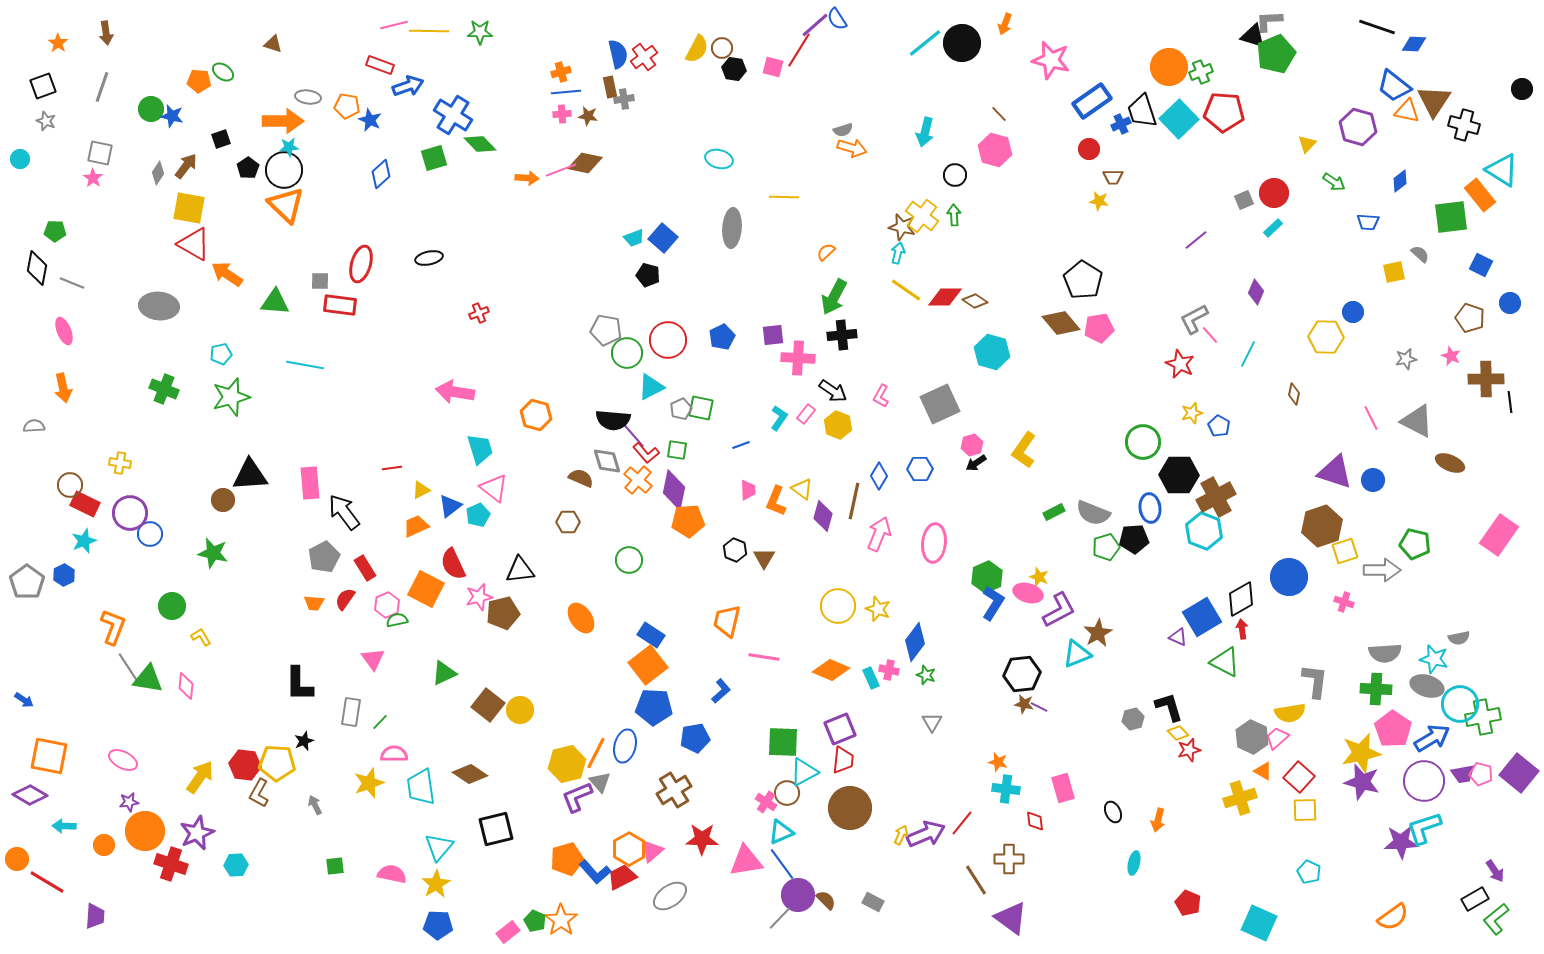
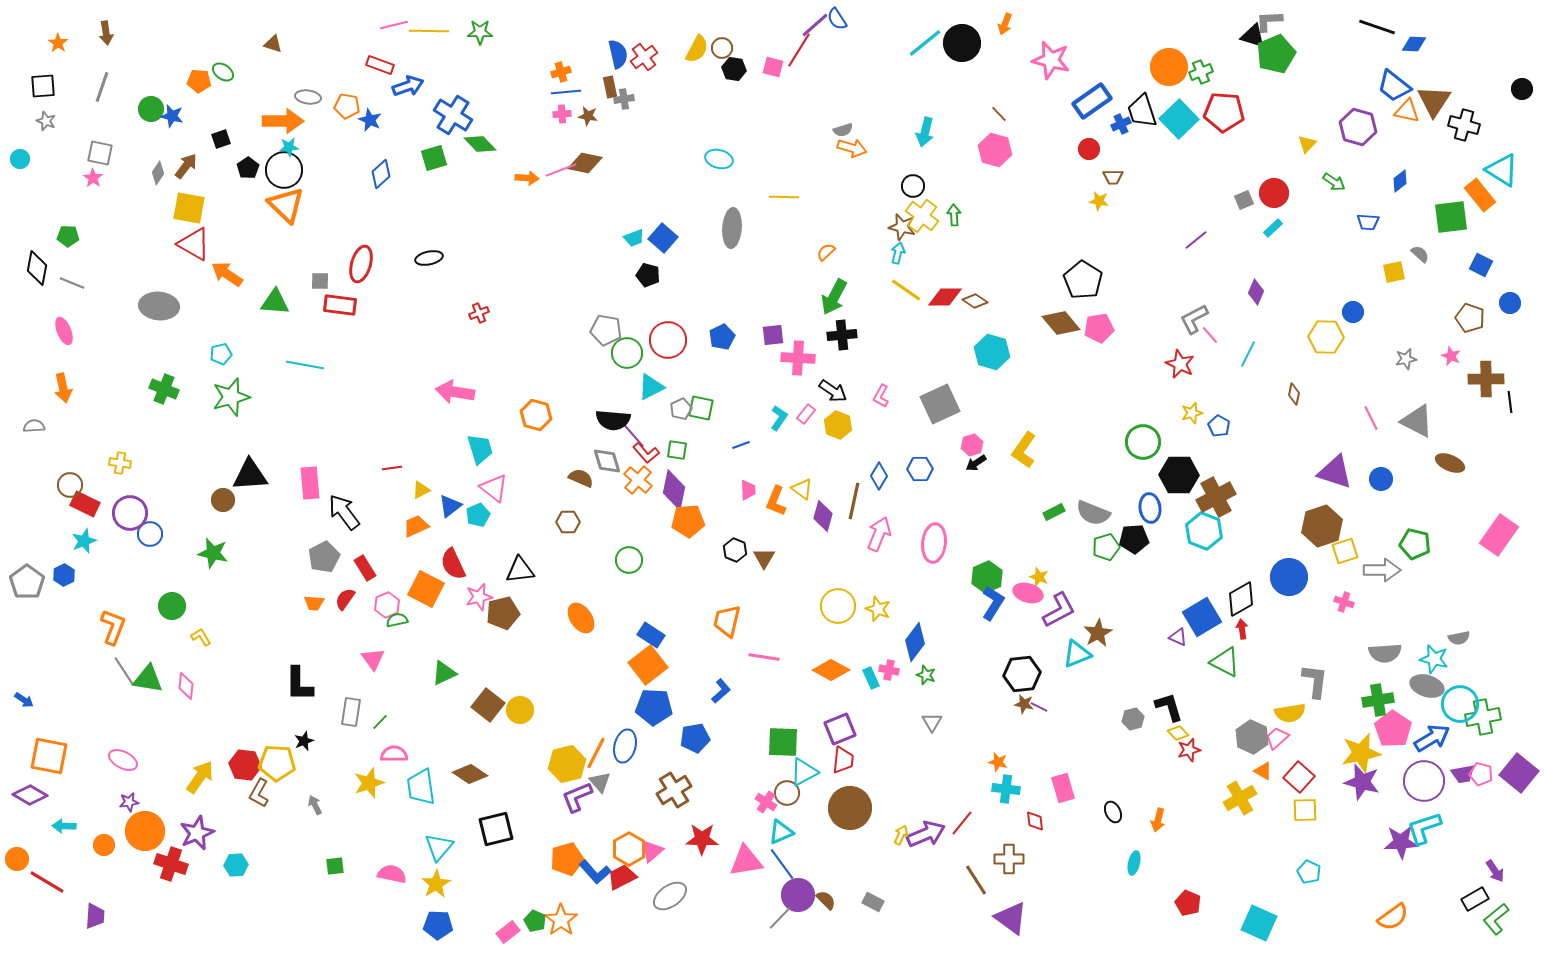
black square at (43, 86): rotated 16 degrees clockwise
black circle at (955, 175): moved 42 px left, 11 px down
green pentagon at (55, 231): moved 13 px right, 5 px down
blue circle at (1373, 480): moved 8 px right, 1 px up
gray line at (128, 667): moved 4 px left, 4 px down
orange diamond at (831, 670): rotated 6 degrees clockwise
green cross at (1376, 689): moved 2 px right, 11 px down; rotated 12 degrees counterclockwise
yellow cross at (1240, 798): rotated 12 degrees counterclockwise
